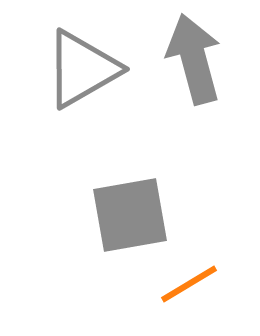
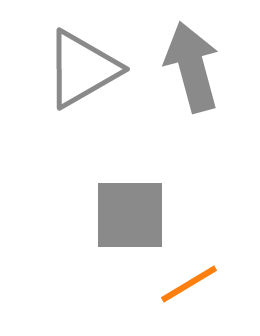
gray arrow: moved 2 px left, 8 px down
gray square: rotated 10 degrees clockwise
